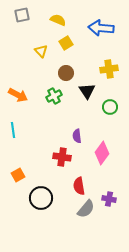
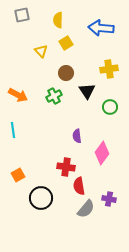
yellow semicircle: rotated 112 degrees counterclockwise
red cross: moved 4 px right, 10 px down
